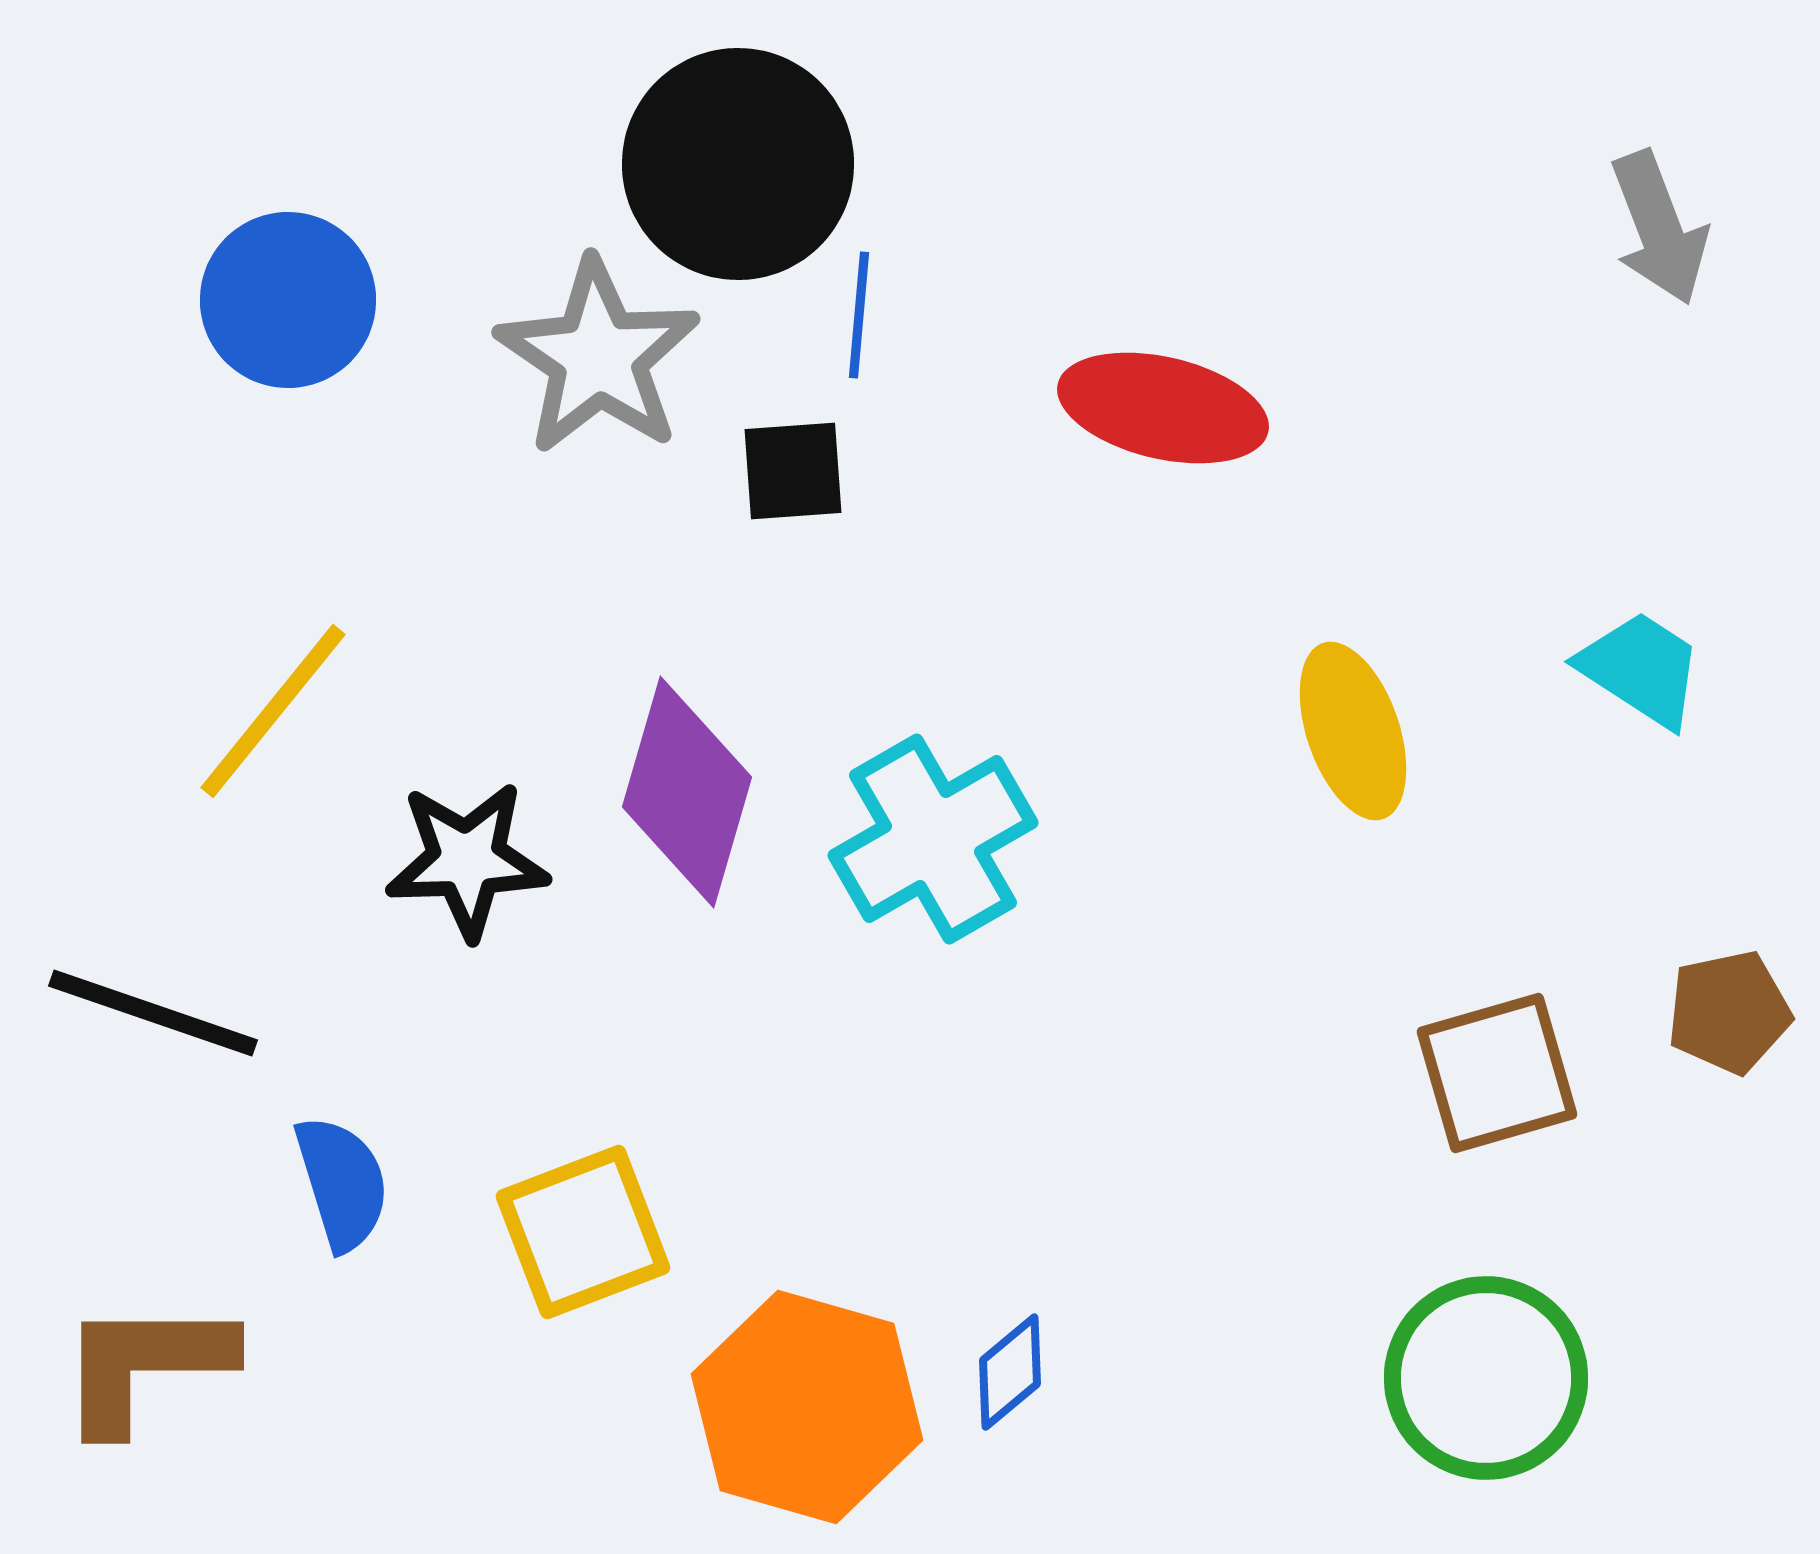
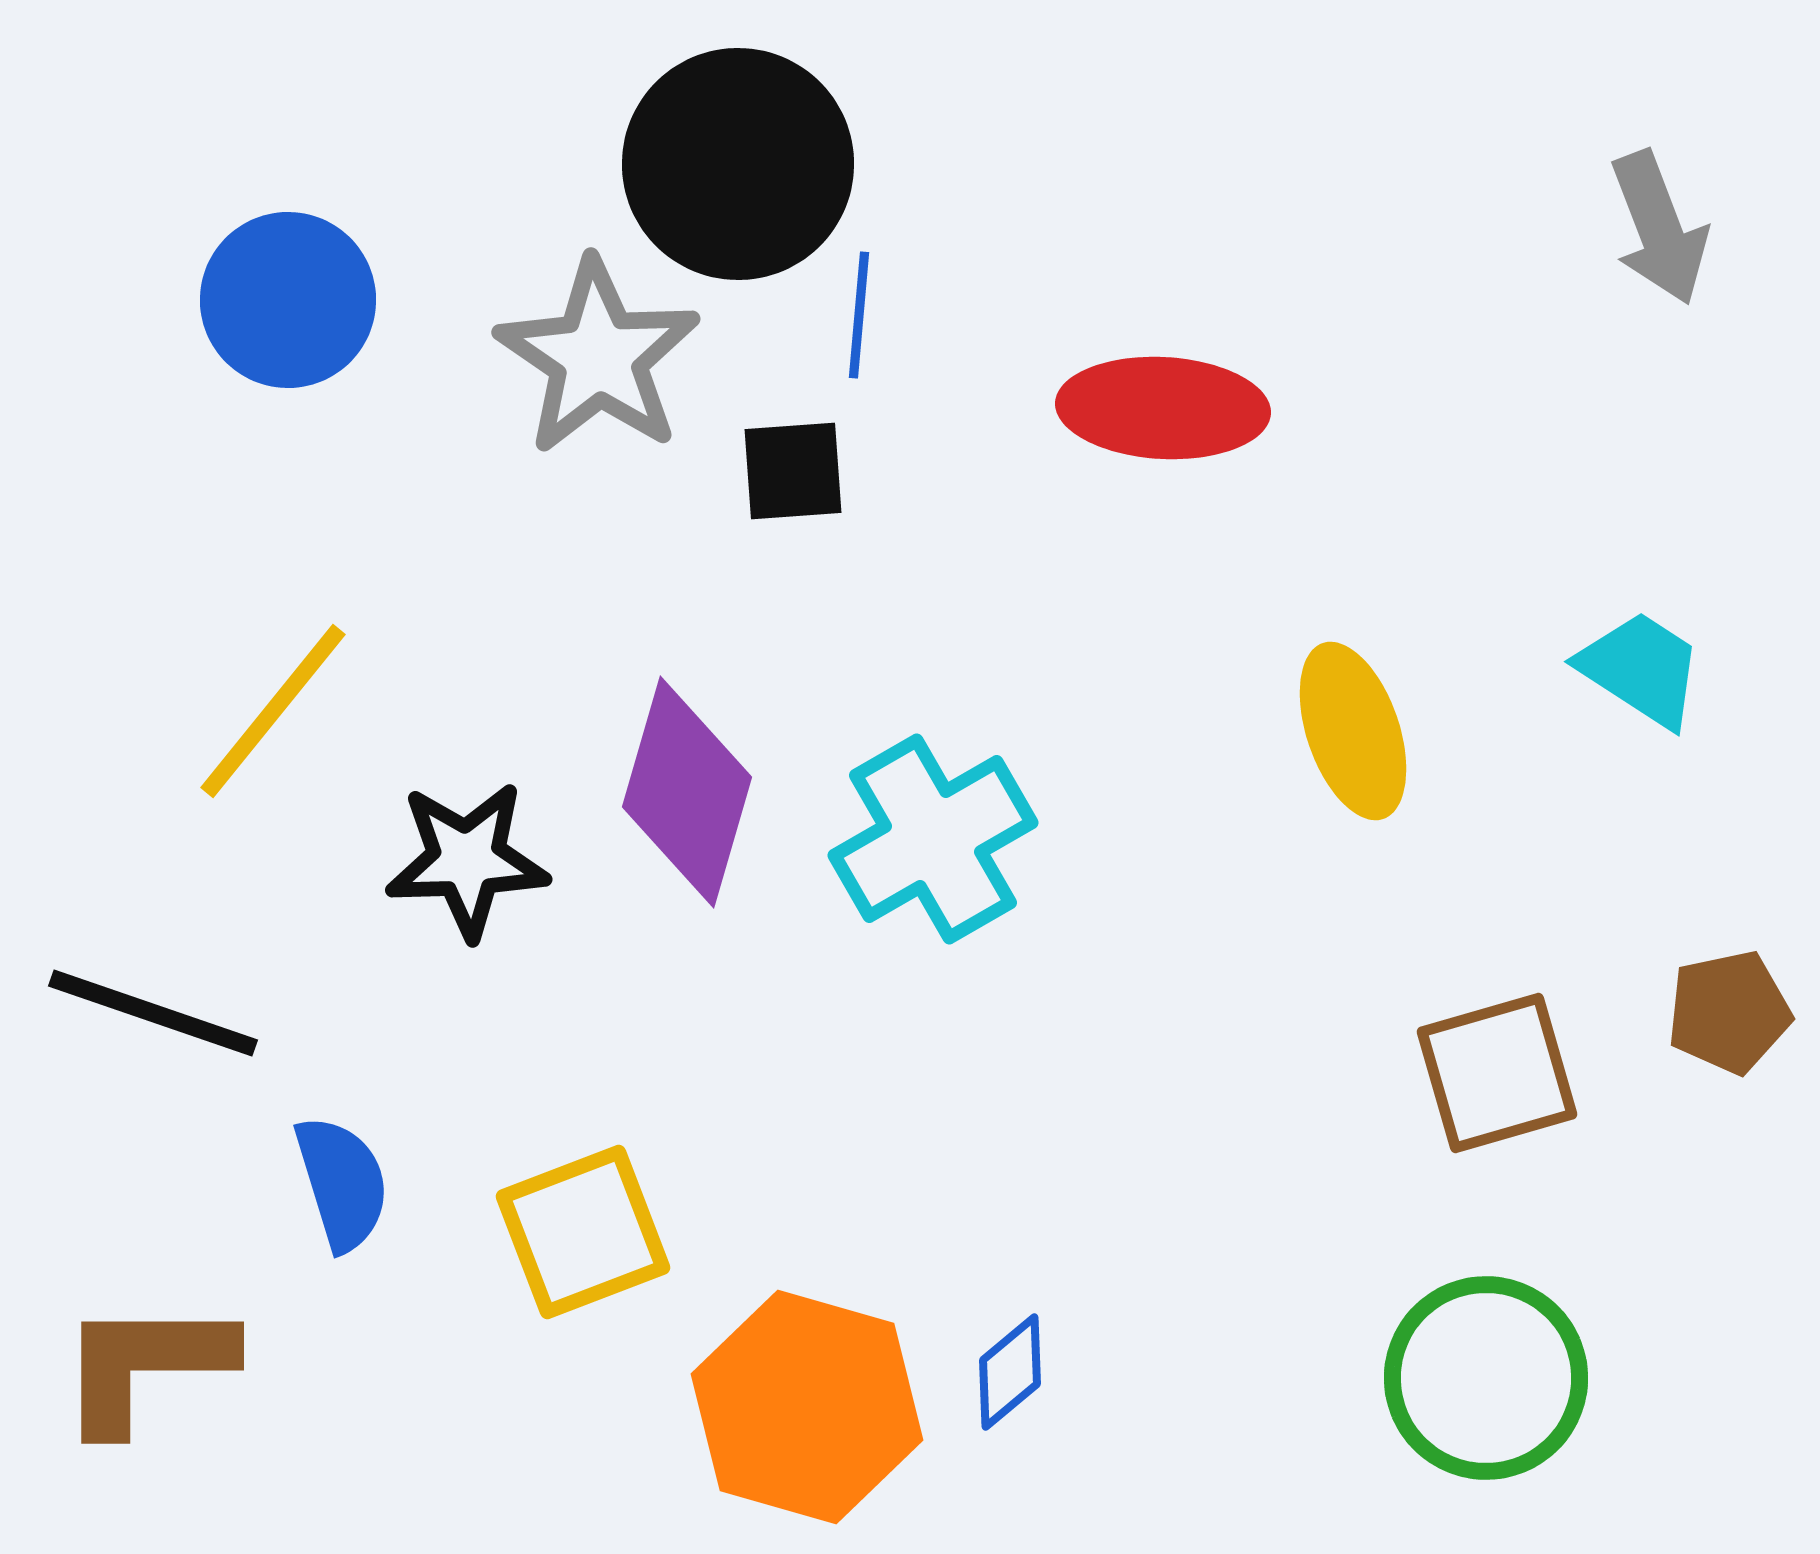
red ellipse: rotated 10 degrees counterclockwise
